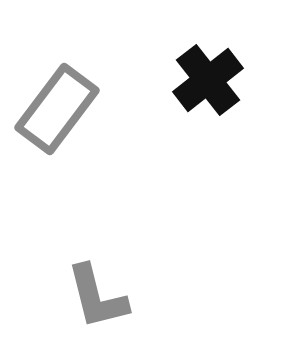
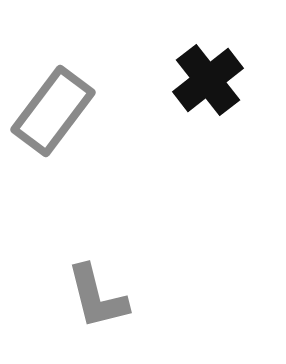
gray rectangle: moved 4 px left, 2 px down
